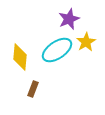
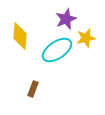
purple star: moved 3 px left
yellow star: moved 4 px up; rotated 18 degrees clockwise
yellow diamond: moved 21 px up
